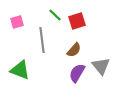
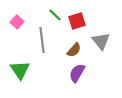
pink square: rotated 32 degrees counterclockwise
gray triangle: moved 25 px up
green triangle: rotated 35 degrees clockwise
